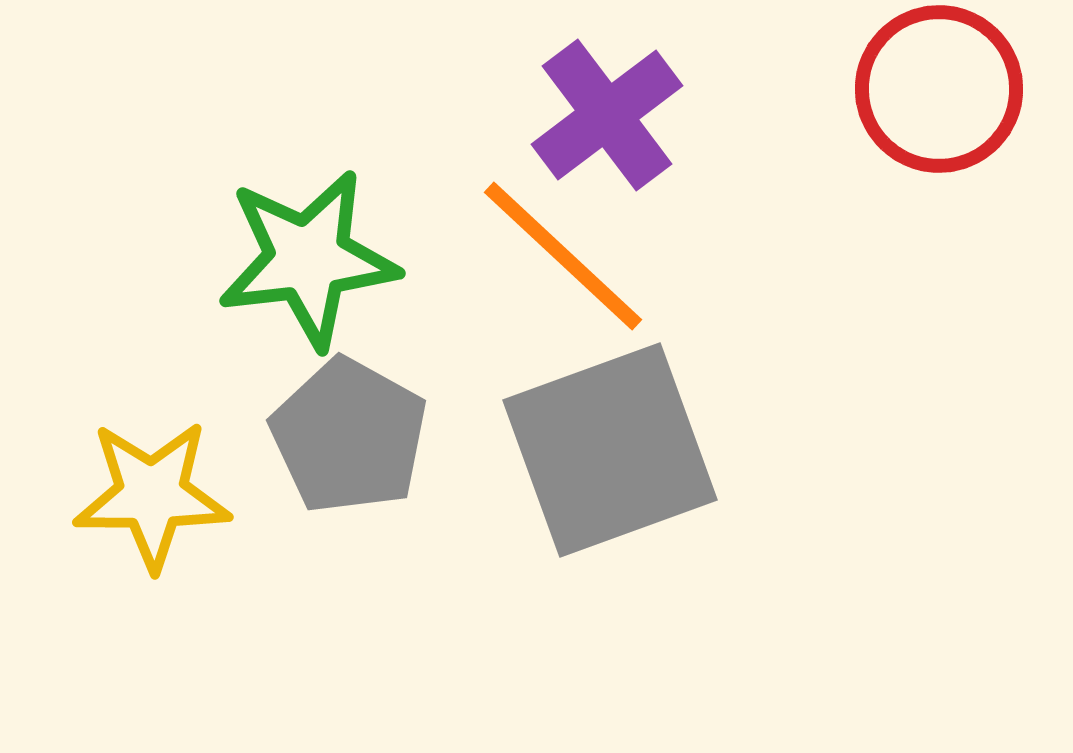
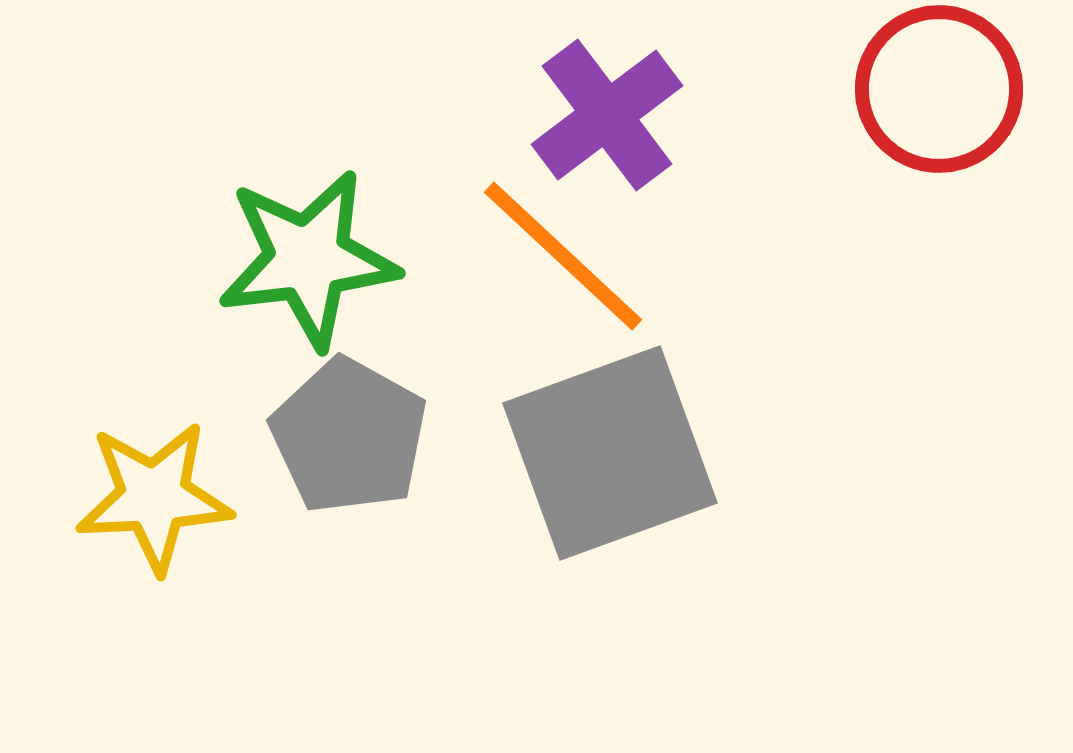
gray square: moved 3 px down
yellow star: moved 2 px right, 2 px down; rotated 3 degrees counterclockwise
